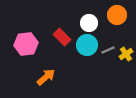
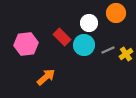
orange circle: moved 1 px left, 2 px up
cyan circle: moved 3 px left
